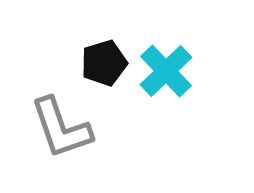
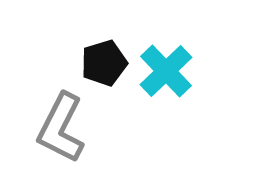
gray L-shape: rotated 46 degrees clockwise
